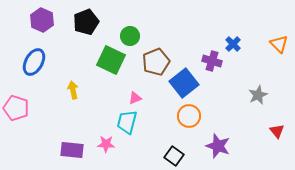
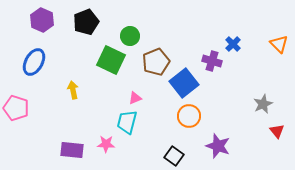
gray star: moved 5 px right, 9 px down
